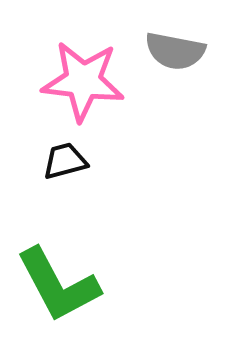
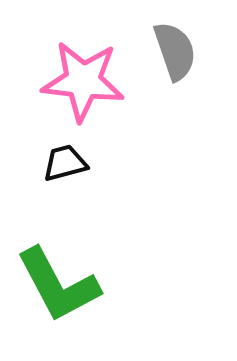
gray semicircle: rotated 120 degrees counterclockwise
black trapezoid: moved 2 px down
